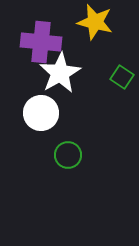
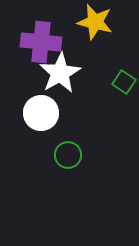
green square: moved 2 px right, 5 px down
